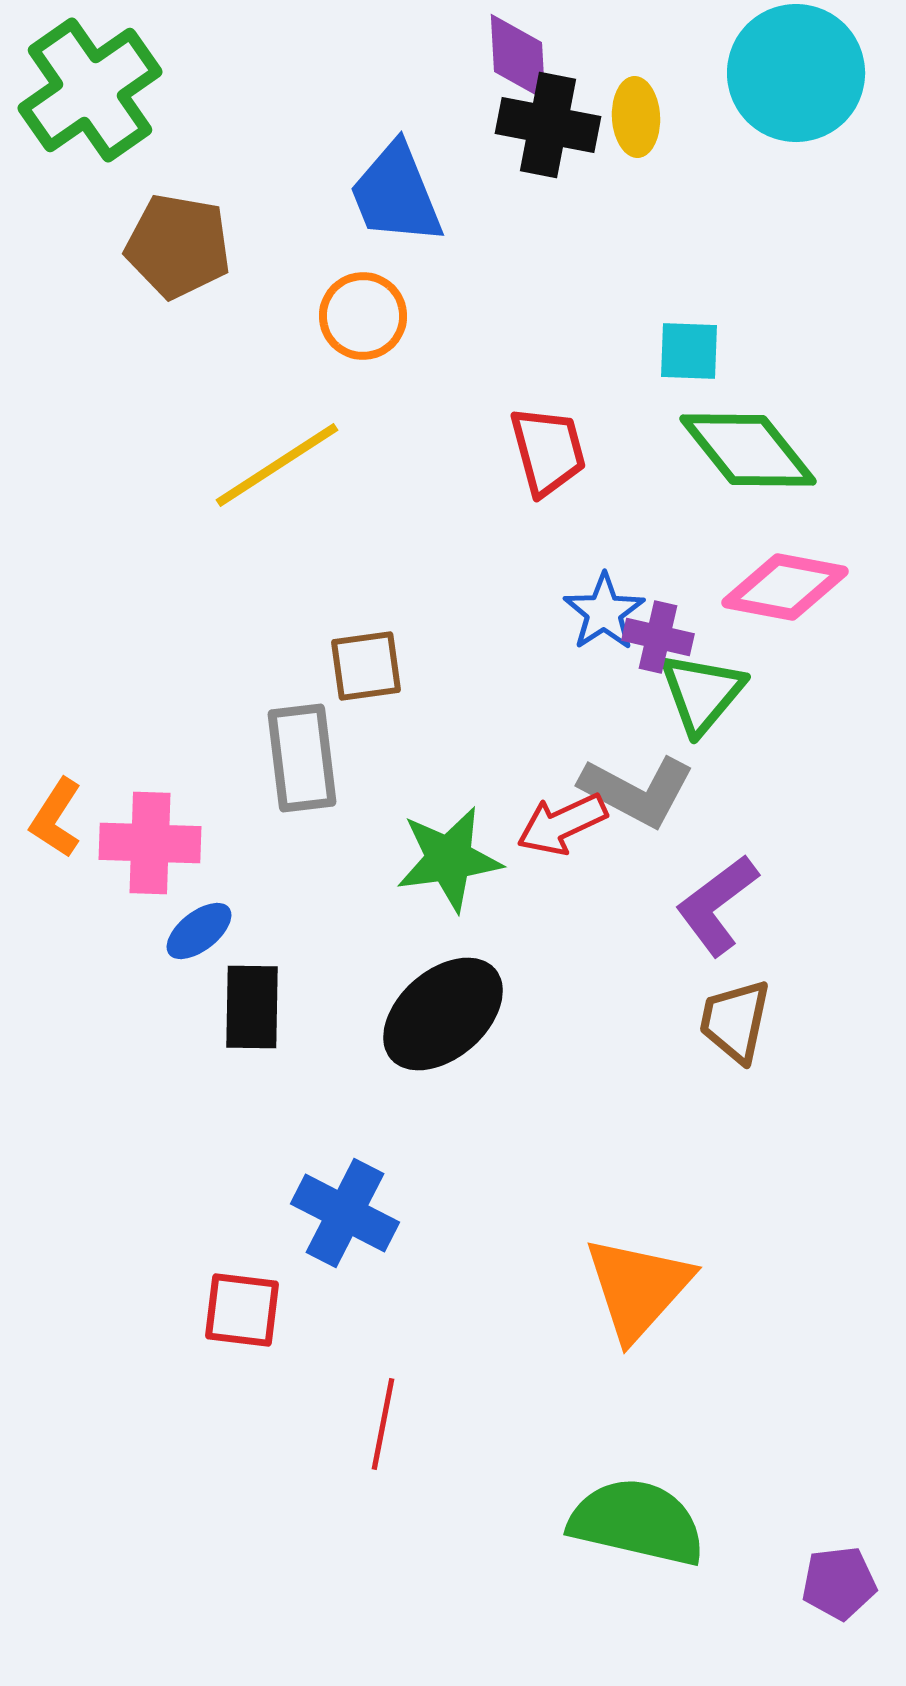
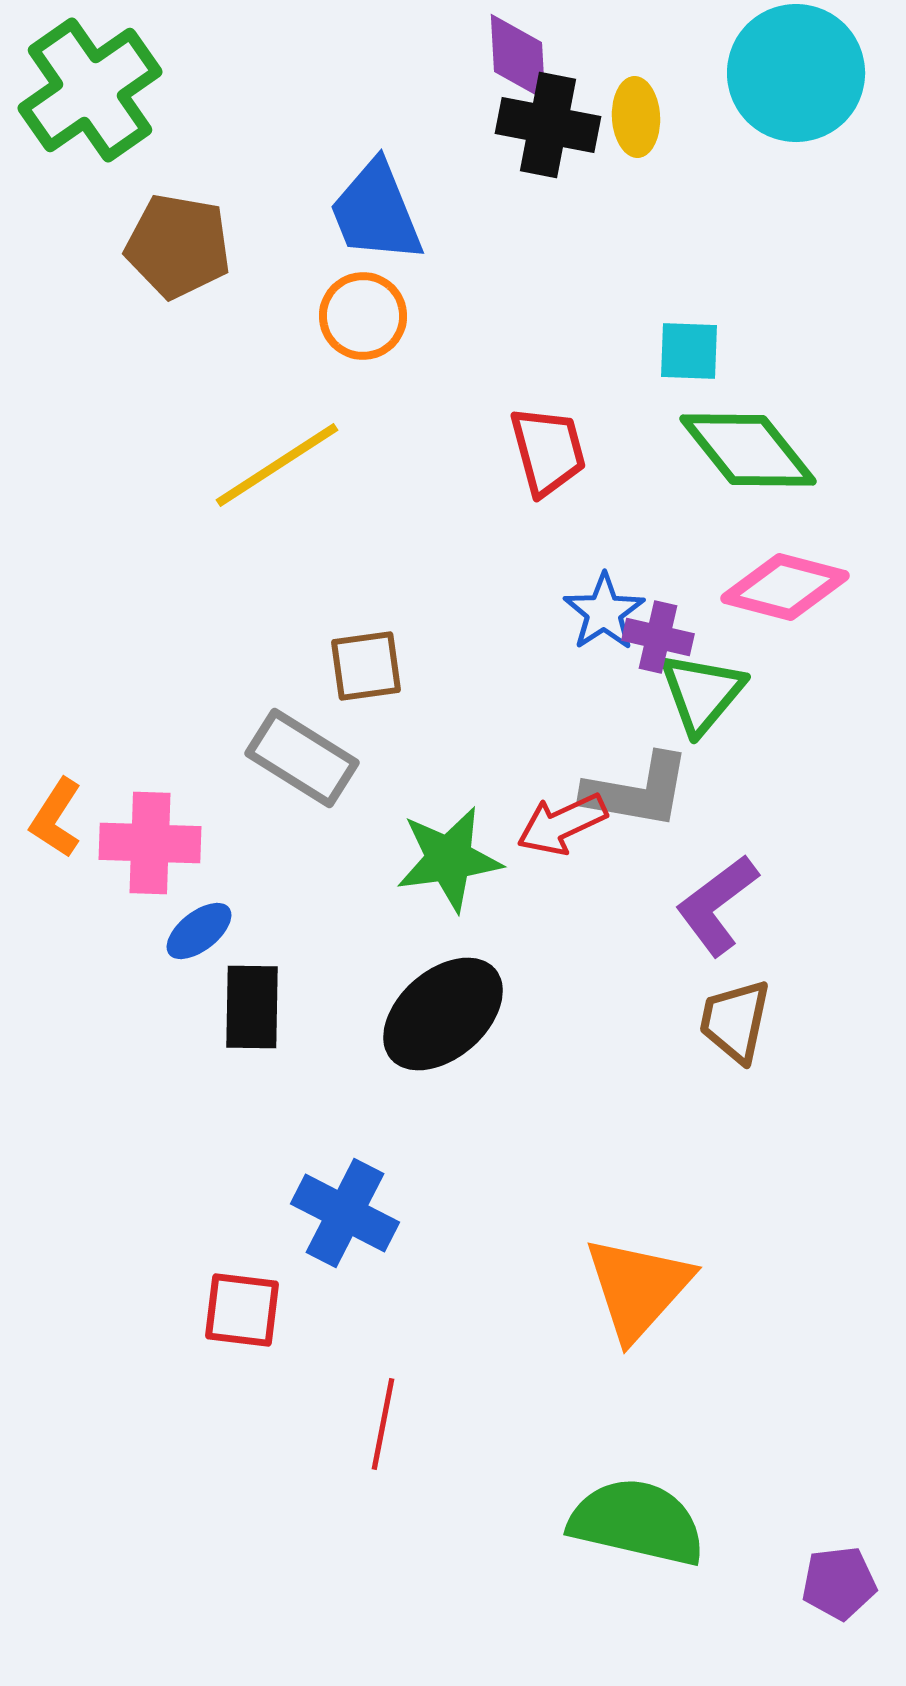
blue trapezoid: moved 20 px left, 18 px down
pink diamond: rotated 4 degrees clockwise
gray rectangle: rotated 51 degrees counterclockwise
gray L-shape: rotated 18 degrees counterclockwise
